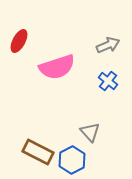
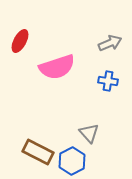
red ellipse: moved 1 px right
gray arrow: moved 2 px right, 2 px up
blue cross: rotated 30 degrees counterclockwise
gray triangle: moved 1 px left, 1 px down
blue hexagon: moved 1 px down
